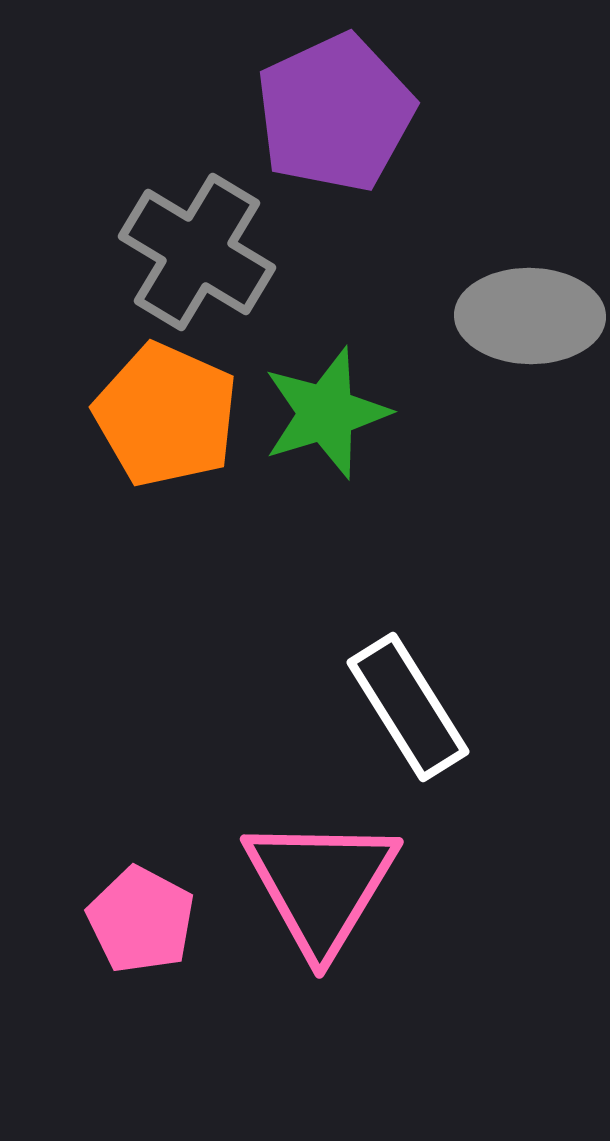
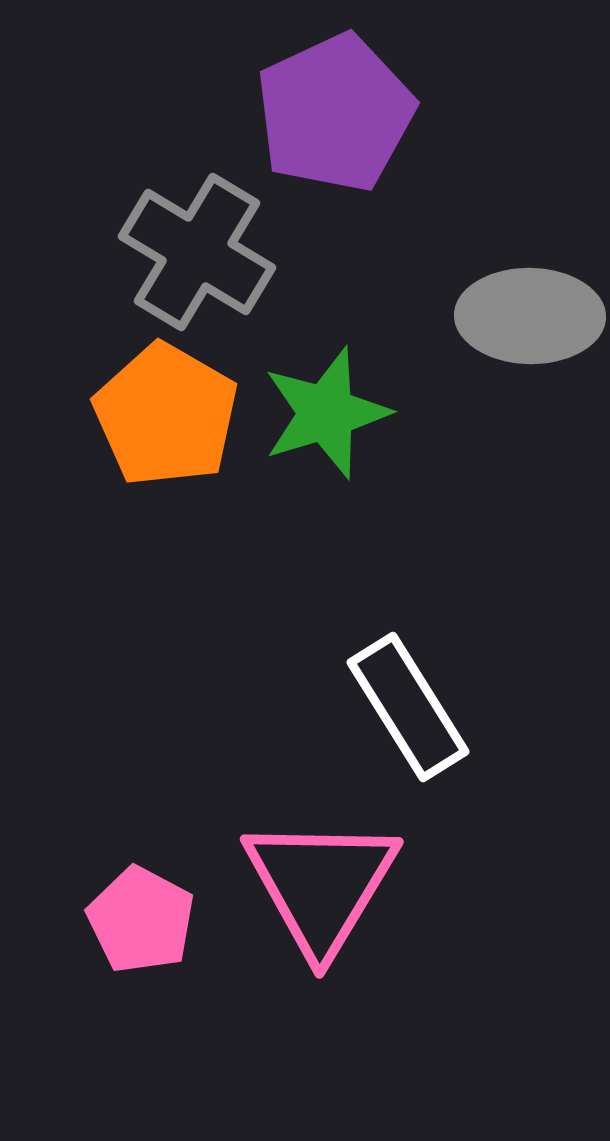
orange pentagon: rotated 6 degrees clockwise
